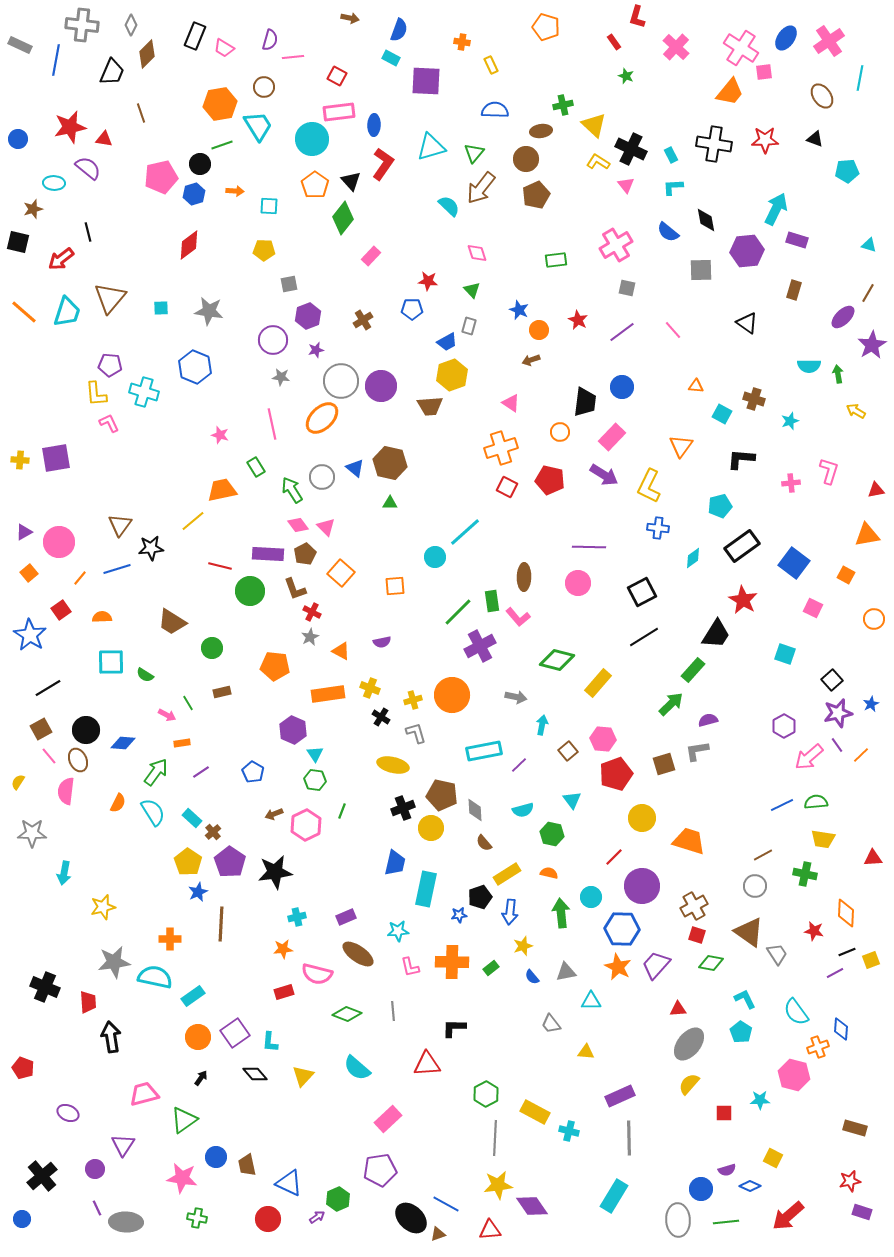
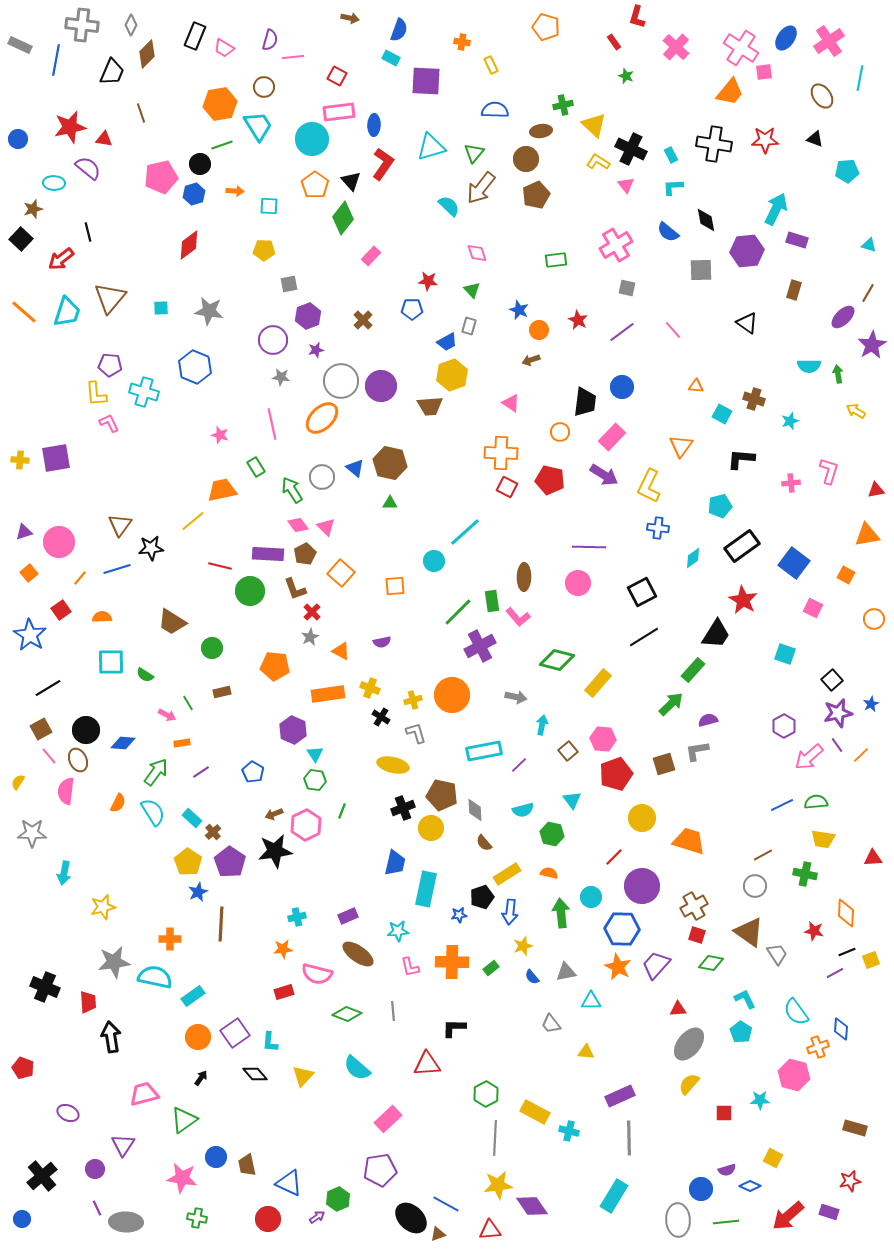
black square at (18, 242): moved 3 px right, 3 px up; rotated 30 degrees clockwise
brown cross at (363, 320): rotated 12 degrees counterclockwise
orange cross at (501, 448): moved 5 px down; rotated 20 degrees clockwise
purple triangle at (24, 532): rotated 12 degrees clockwise
cyan circle at (435, 557): moved 1 px left, 4 px down
red cross at (312, 612): rotated 18 degrees clockwise
black star at (275, 872): moved 21 px up
black pentagon at (480, 897): moved 2 px right
purple rectangle at (346, 917): moved 2 px right, 1 px up
purple rectangle at (862, 1212): moved 33 px left
